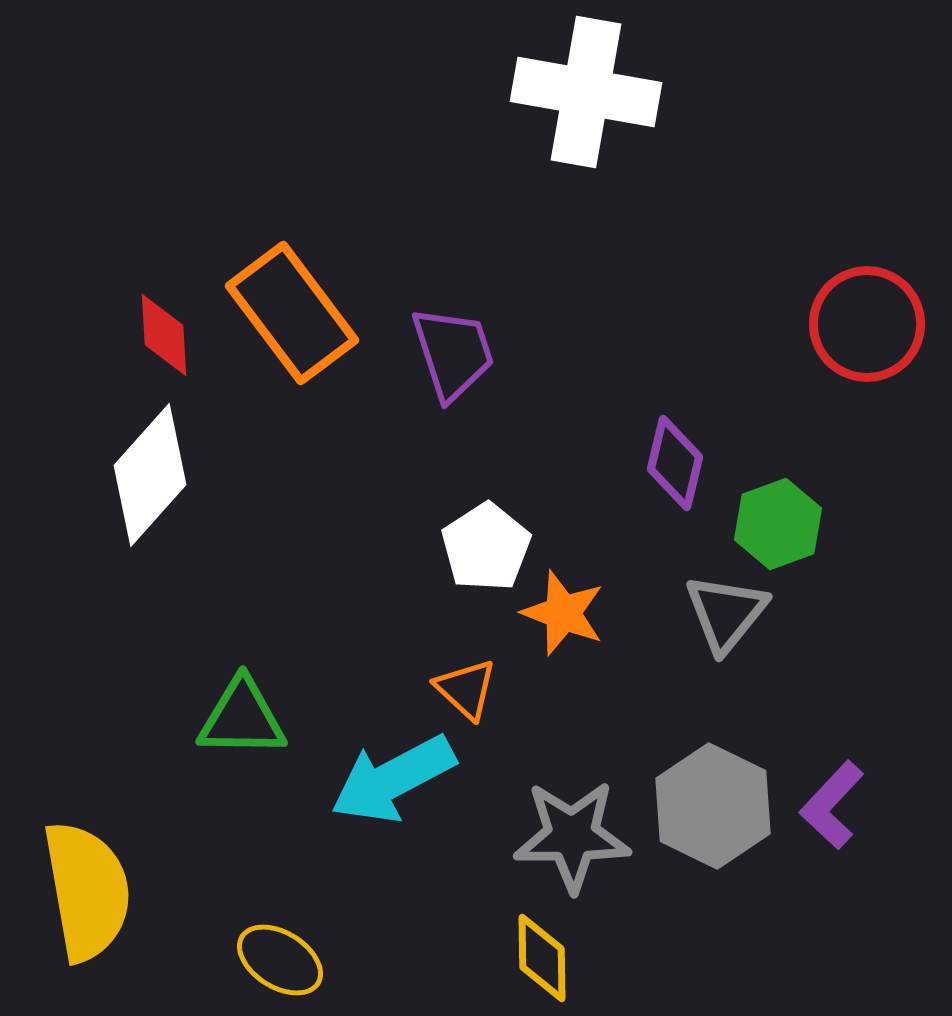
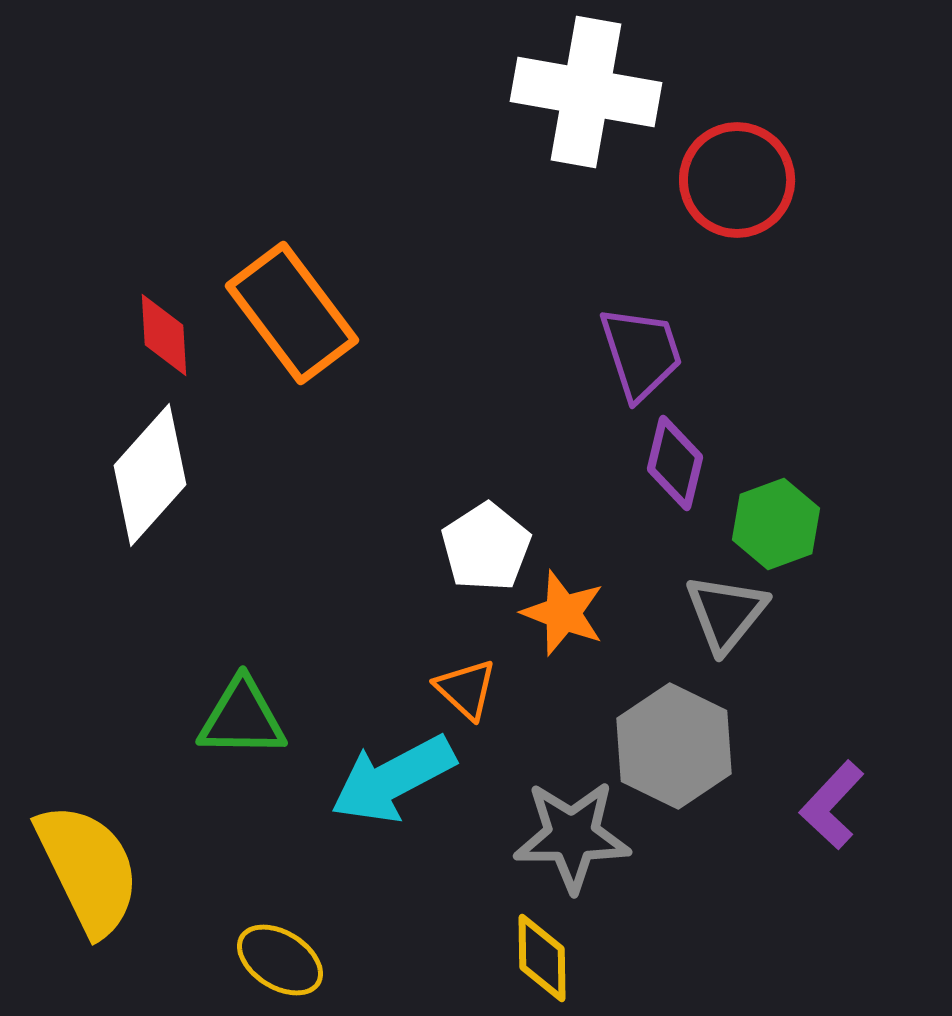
red circle: moved 130 px left, 144 px up
purple trapezoid: moved 188 px right
green hexagon: moved 2 px left
gray hexagon: moved 39 px left, 60 px up
yellow semicircle: moved 1 px right, 22 px up; rotated 16 degrees counterclockwise
